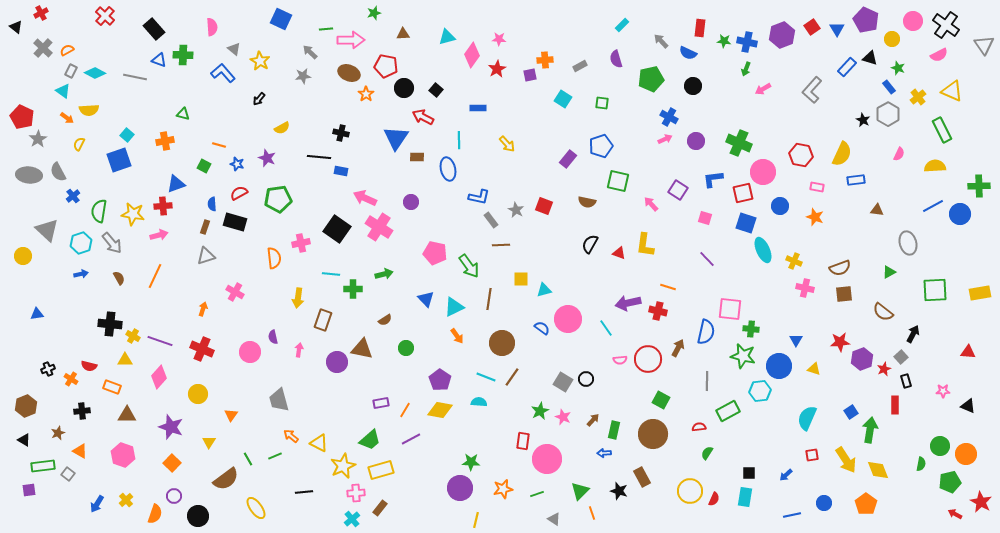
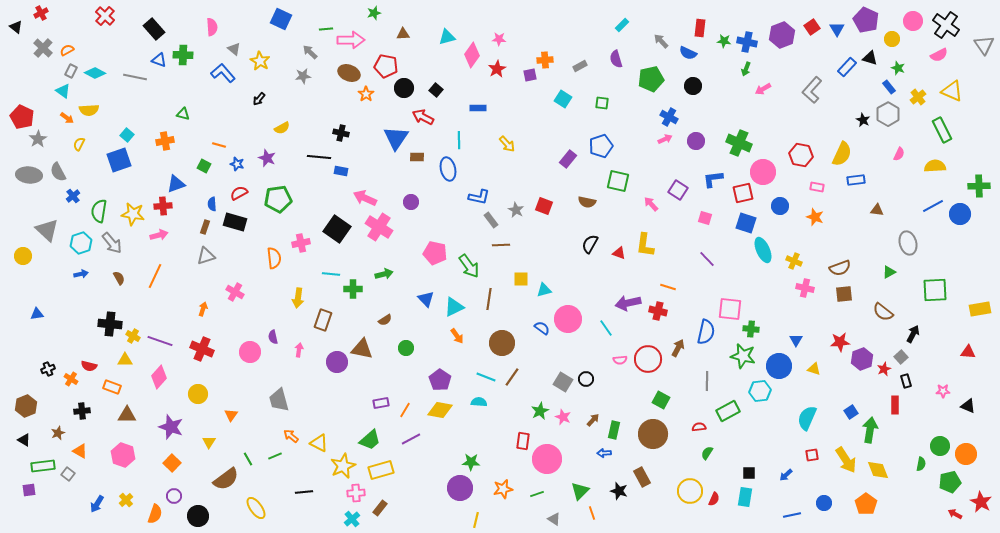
yellow rectangle at (980, 293): moved 16 px down
